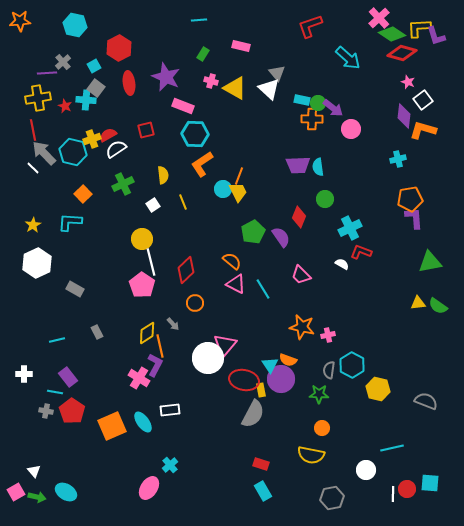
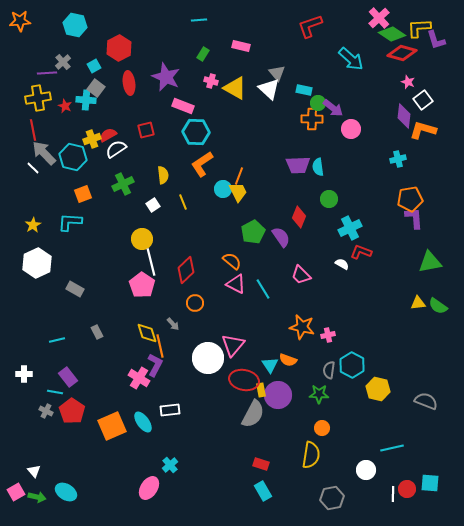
purple L-shape at (436, 36): moved 4 px down
cyan arrow at (348, 58): moved 3 px right, 1 px down
cyan rectangle at (302, 100): moved 2 px right, 10 px up
cyan hexagon at (195, 134): moved 1 px right, 2 px up
cyan hexagon at (73, 152): moved 5 px down
orange square at (83, 194): rotated 24 degrees clockwise
green circle at (325, 199): moved 4 px right
yellow diamond at (147, 333): rotated 75 degrees counterclockwise
pink triangle at (225, 345): moved 8 px right
purple circle at (281, 379): moved 3 px left, 16 px down
gray cross at (46, 411): rotated 16 degrees clockwise
yellow semicircle at (311, 455): rotated 92 degrees counterclockwise
